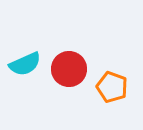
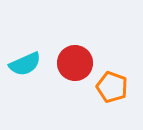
red circle: moved 6 px right, 6 px up
